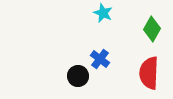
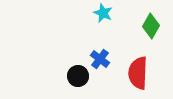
green diamond: moved 1 px left, 3 px up
red semicircle: moved 11 px left
